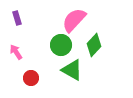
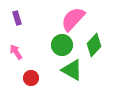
pink semicircle: moved 1 px left, 1 px up
green circle: moved 1 px right
